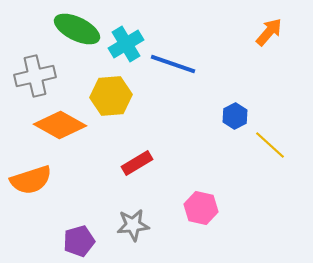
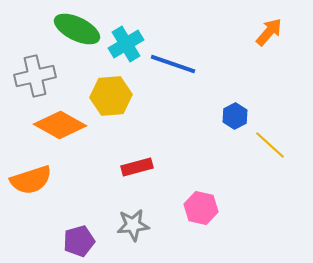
red rectangle: moved 4 px down; rotated 16 degrees clockwise
